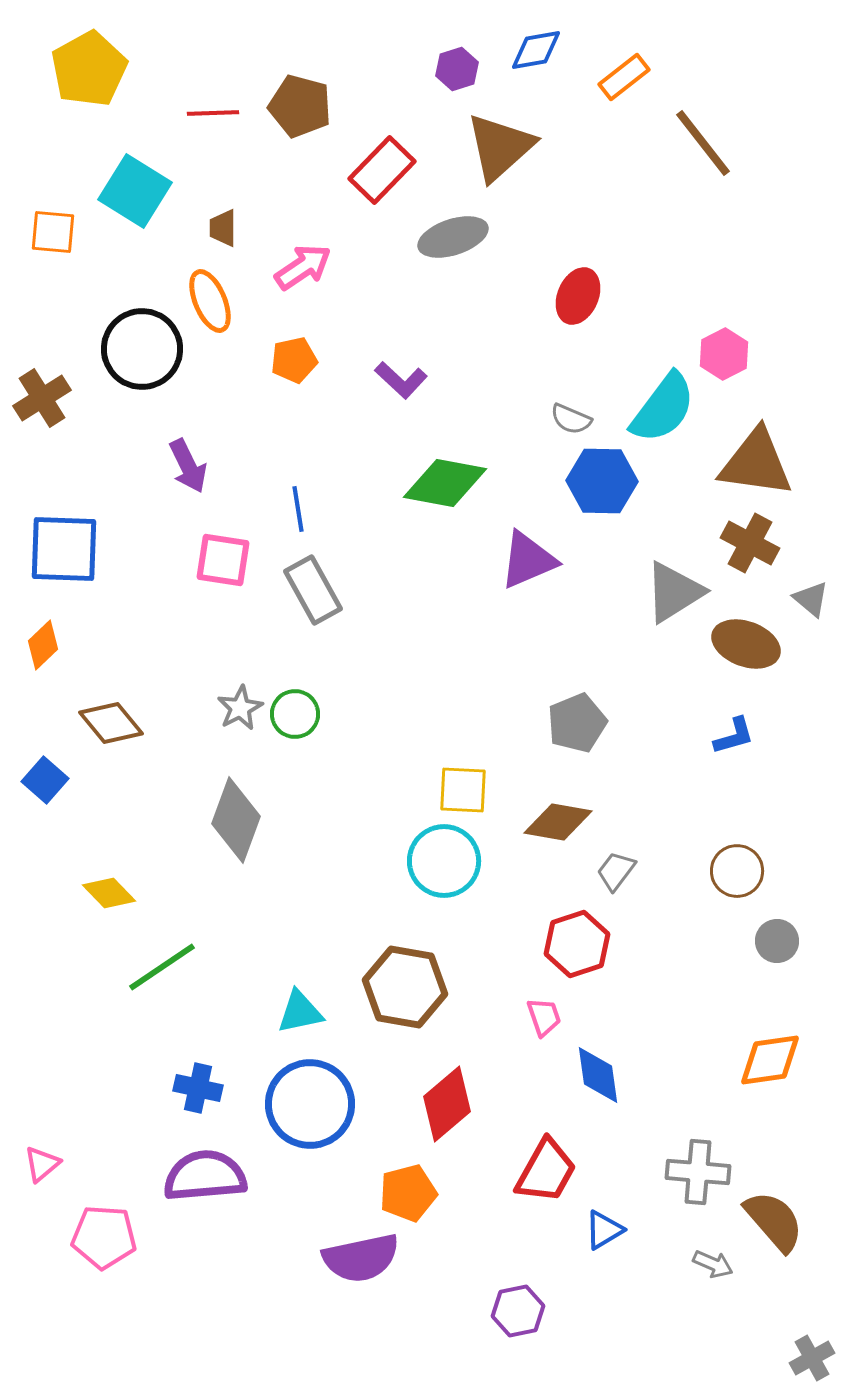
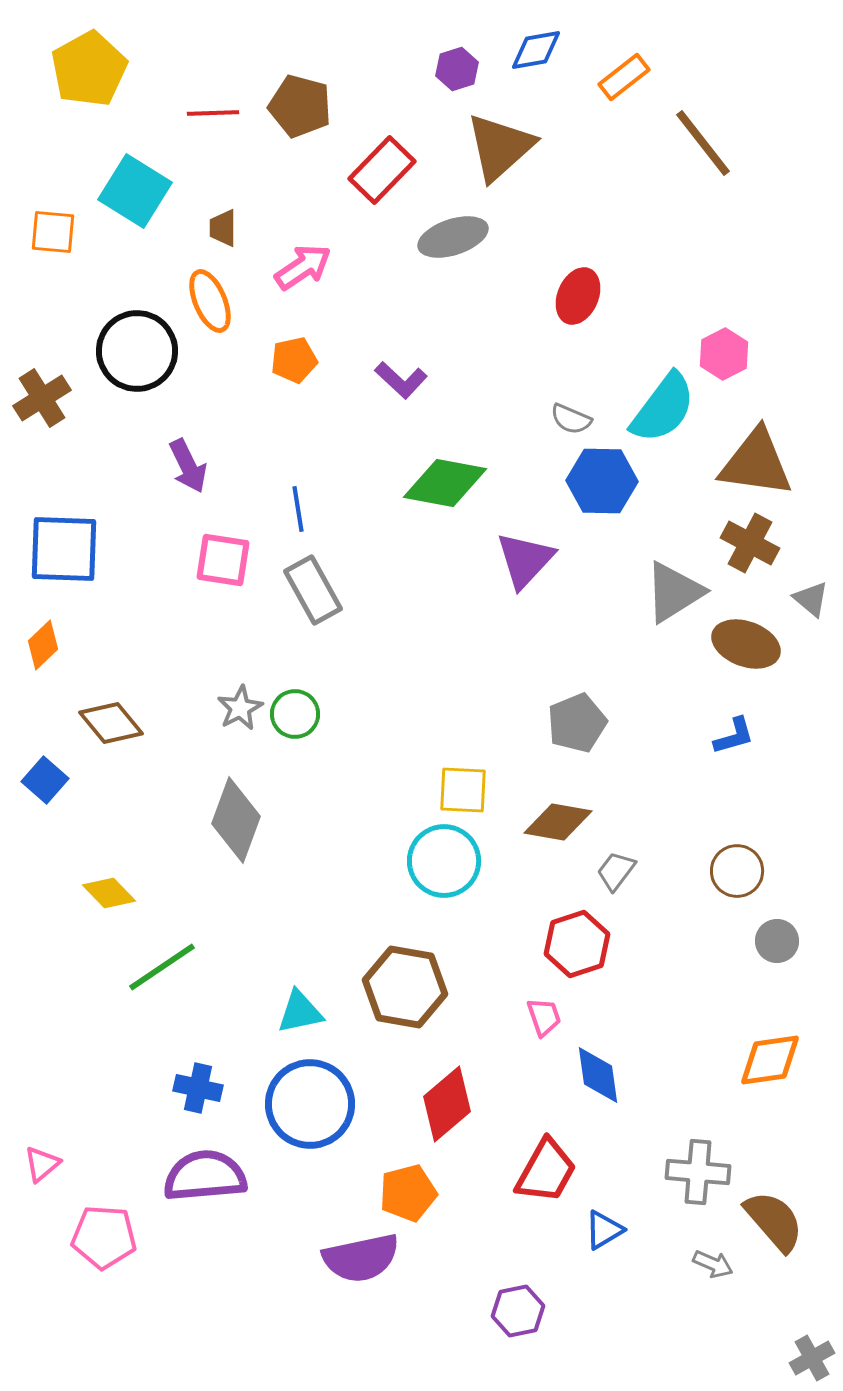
black circle at (142, 349): moved 5 px left, 2 px down
purple triangle at (528, 560): moved 3 px left; rotated 24 degrees counterclockwise
